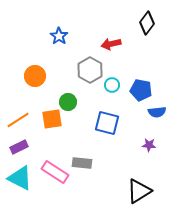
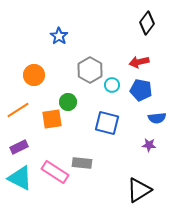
red arrow: moved 28 px right, 18 px down
orange circle: moved 1 px left, 1 px up
blue semicircle: moved 6 px down
orange line: moved 10 px up
black triangle: moved 1 px up
